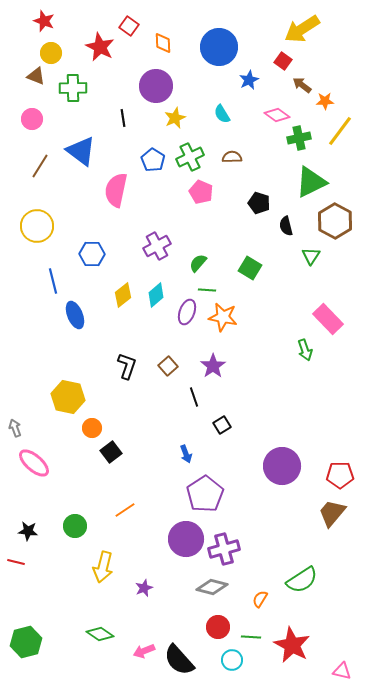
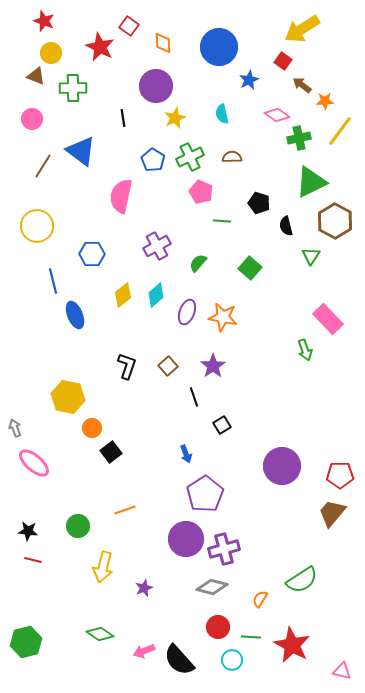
cyan semicircle at (222, 114): rotated 18 degrees clockwise
brown line at (40, 166): moved 3 px right
pink semicircle at (116, 190): moved 5 px right, 6 px down
green square at (250, 268): rotated 10 degrees clockwise
green line at (207, 290): moved 15 px right, 69 px up
orange line at (125, 510): rotated 15 degrees clockwise
green circle at (75, 526): moved 3 px right
red line at (16, 562): moved 17 px right, 2 px up
